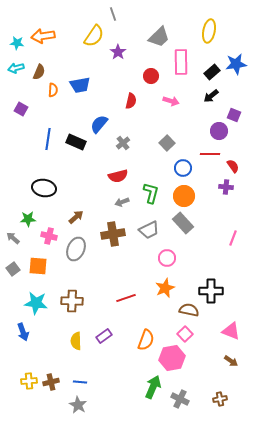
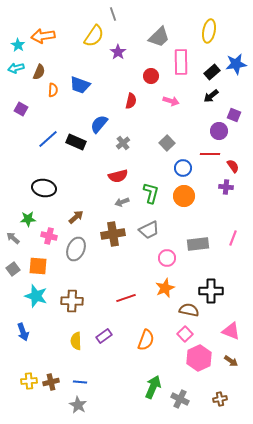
cyan star at (17, 43): moved 1 px right, 2 px down; rotated 24 degrees clockwise
blue trapezoid at (80, 85): rotated 30 degrees clockwise
blue line at (48, 139): rotated 40 degrees clockwise
gray rectangle at (183, 223): moved 15 px right, 21 px down; rotated 55 degrees counterclockwise
cyan star at (36, 303): moved 7 px up; rotated 10 degrees clockwise
pink hexagon at (172, 358): moved 27 px right; rotated 15 degrees counterclockwise
